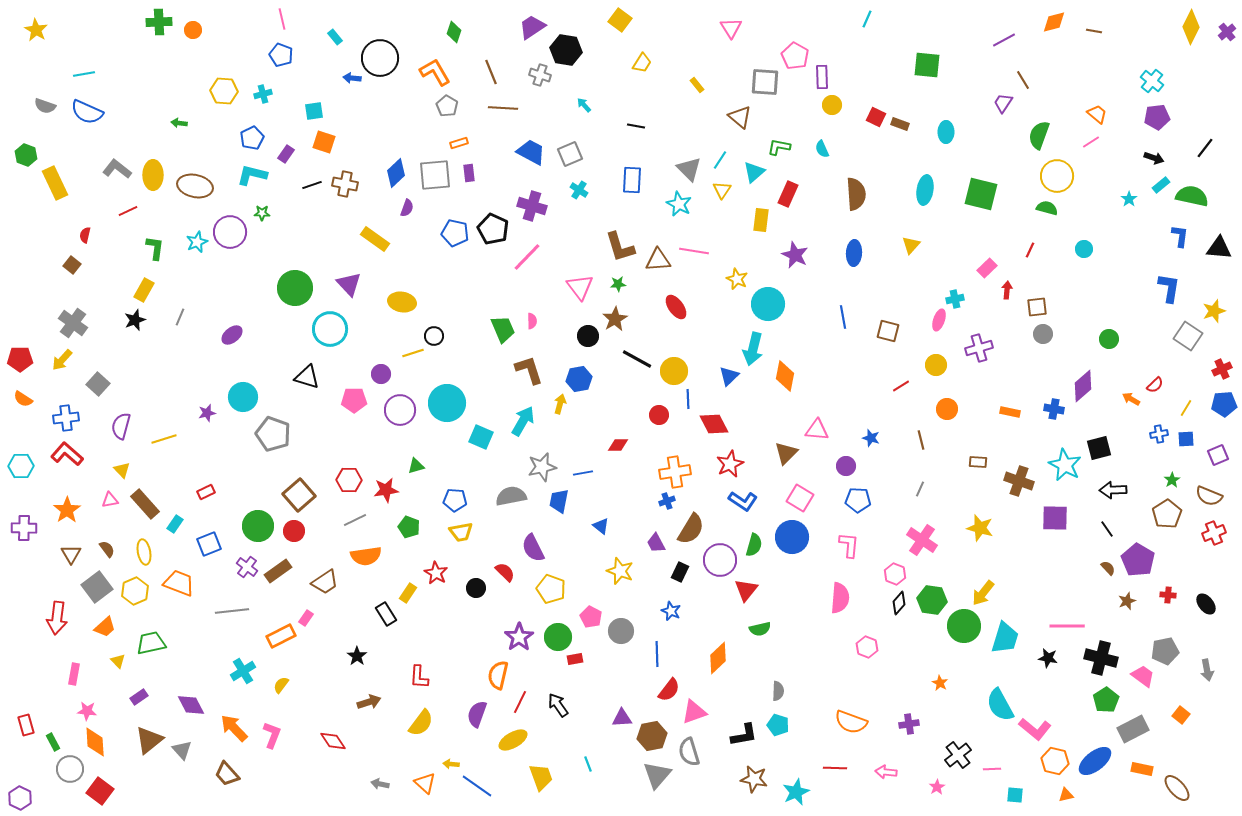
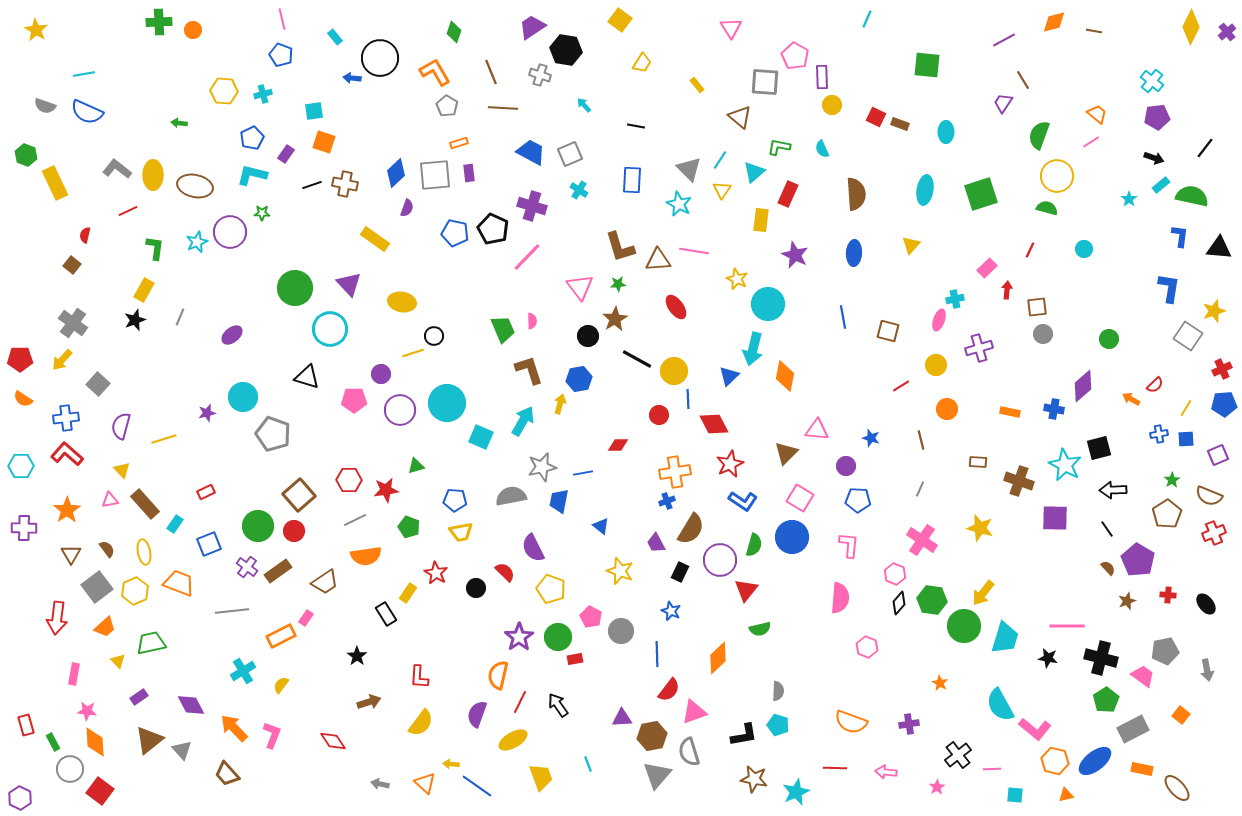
green square at (981, 194): rotated 32 degrees counterclockwise
